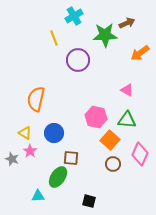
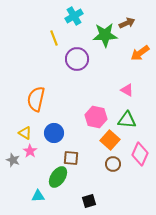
purple circle: moved 1 px left, 1 px up
gray star: moved 1 px right, 1 px down
black square: rotated 32 degrees counterclockwise
